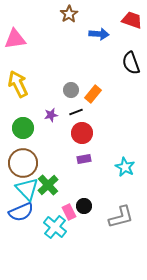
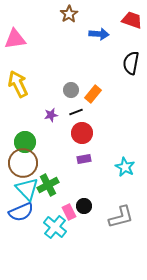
black semicircle: rotated 30 degrees clockwise
green circle: moved 2 px right, 14 px down
green cross: rotated 15 degrees clockwise
